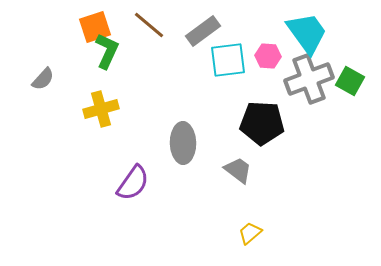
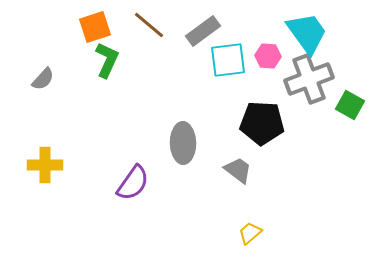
green L-shape: moved 9 px down
green square: moved 24 px down
yellow cross: moved 56 px left, 56 px down; rotated 16 degrees clockwise
